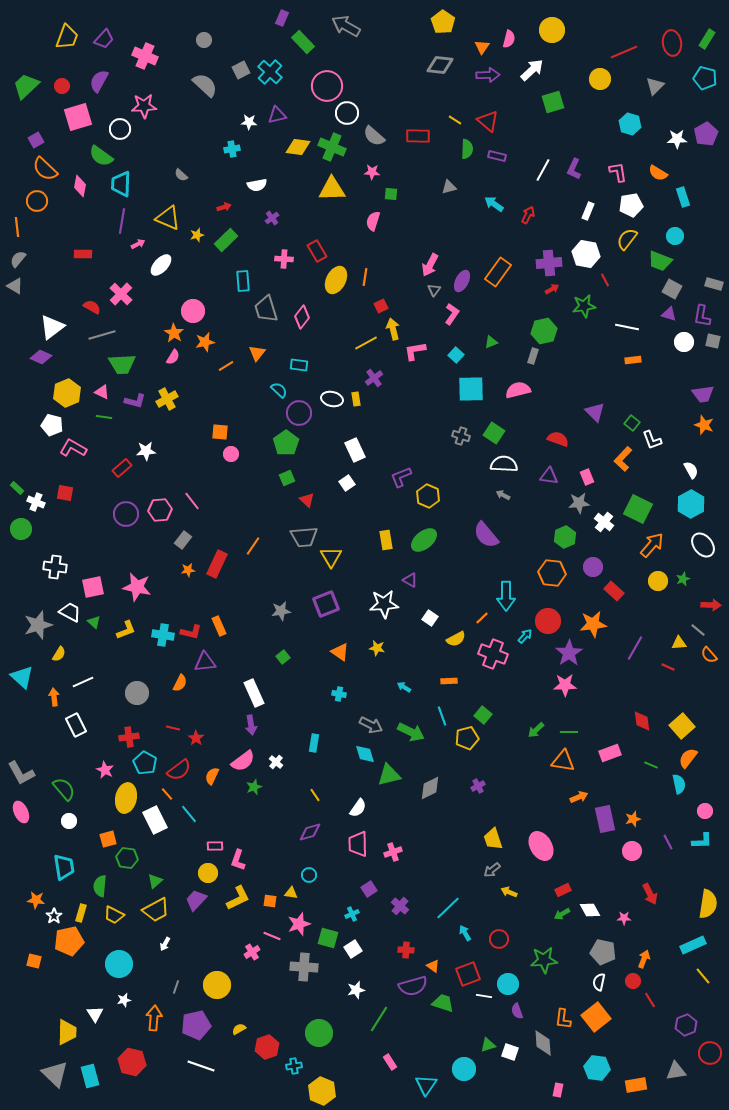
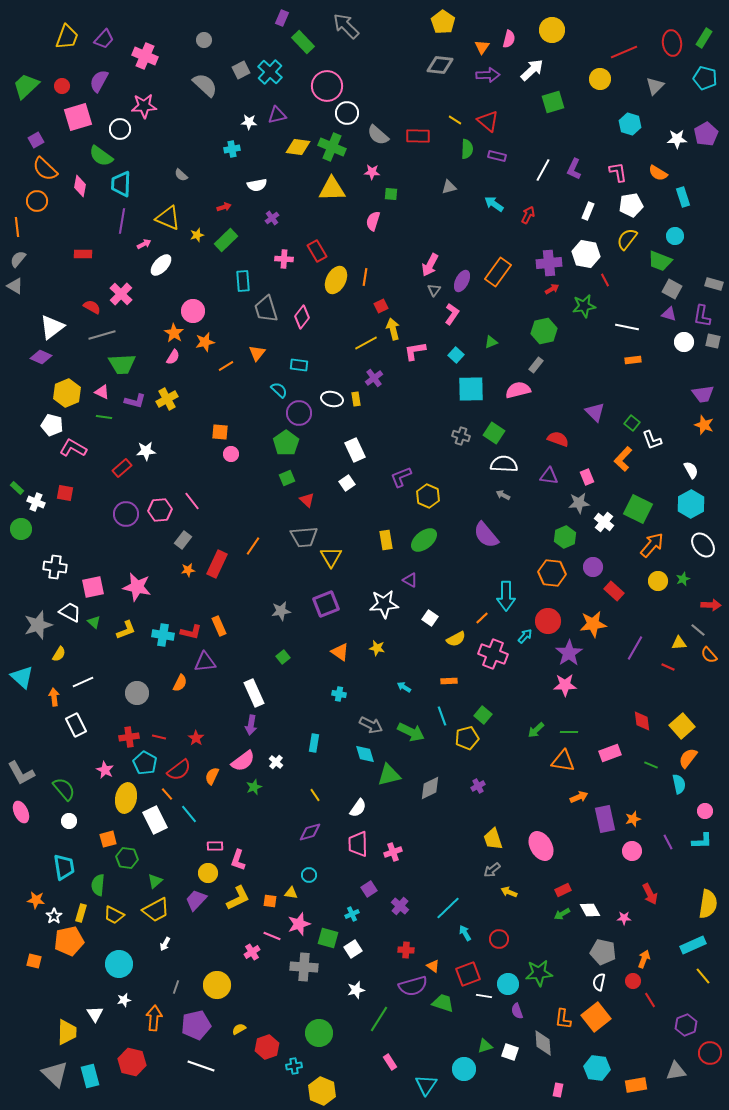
gray arrow at (346, 26): rotated 16 degrees clockwise
green rectangle at (707, 39): moved 3 px left, 1 px up
gray semicircle at (374, 136): moved 4 px right, 1 px up
pink arrow at (138, 244): moved 6 px right
gray rectangle at (533, 356): moved 3 px right, 9 px down; rotated 21 degrees clockwise
purple arrow at (251, 725): rotated 18 degrees clockwise
red line at (173, 728): moved 14 px left, 9 px down
green semicircle at (100, 886): moved 2 px left, 1 px up
green star at (544, 960): moved 5 px left, 13 px down
green triangle at (488, 1045): moved 3 px left, 1 px down
